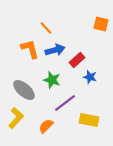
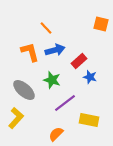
orange L-shape: moved 3 px down
red rectangle: moved 2 px right, 1 px down
orange semicircle: moved 10 px right, 8 px down
